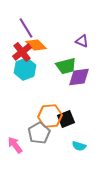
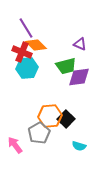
purple triangle: moved 2 px left, 3 px down
red cross: rotated 30 degrees counterclockwise
cyan hexagon: moved 2 px right, 1 px up; rotated 15 degrees clockwise
black square: rotated 24 degrees counterclockwise
